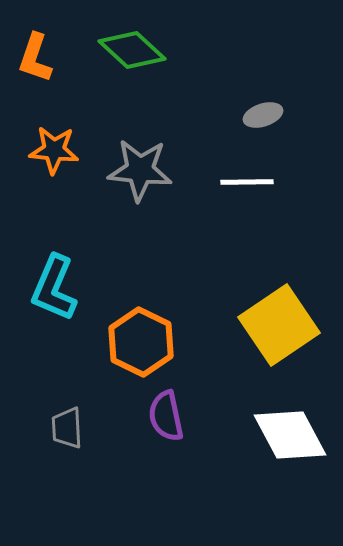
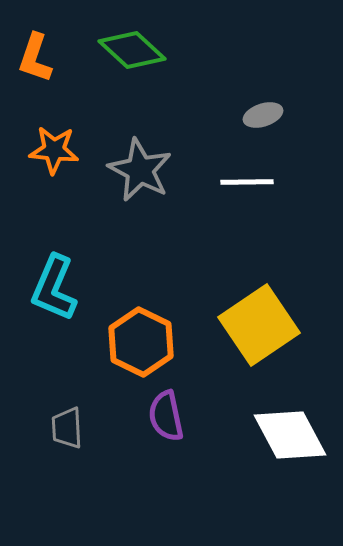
gray star: rotated 22 degrees clockwise
yellow square: moved 20 px left
